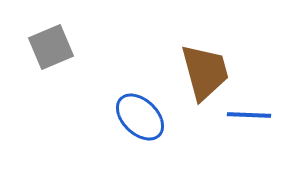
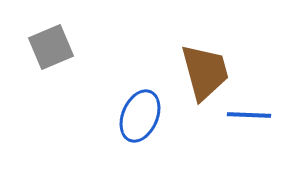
blue ellipse: moved 1 px up; rotated 69 degrees clockwise
